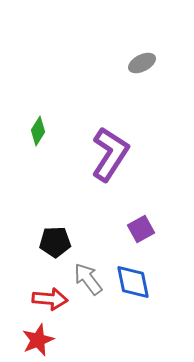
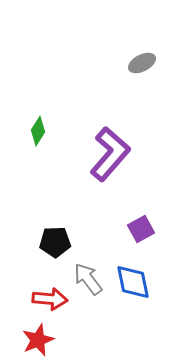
purple L-shape: rotated 8 degrees clockwise
